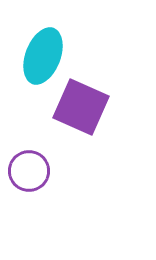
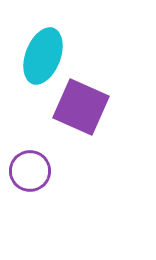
purple circle: moved 1 px right
